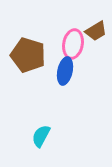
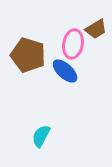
brown trapezoid: moved 2 px up
blue ellipse: rotated 60 degrees counterclockwise
